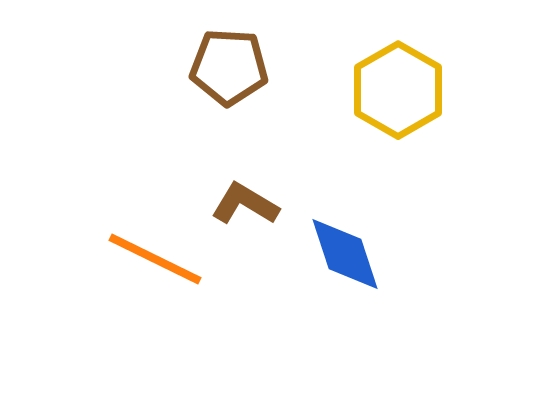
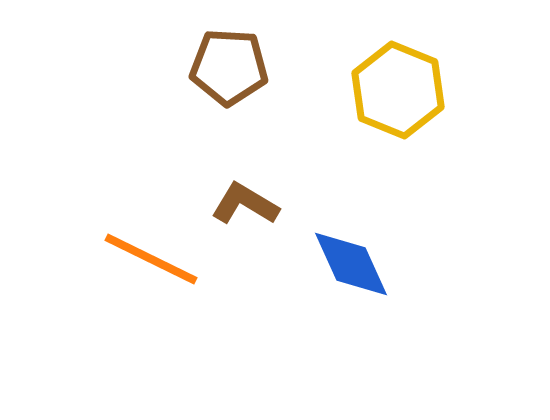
yellow hexagon: rotated 8 degrees counterclockwise
blue diamond: moved 6 px right, 10 px down; rotated 6 degrees counterclockwise
orange line: moved 4 px left
